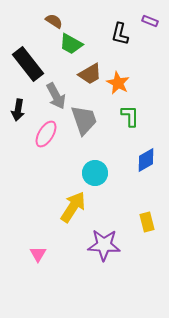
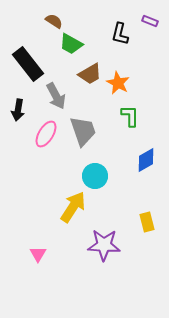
gray trapezoid: moved 1 px left, 11 px down
cyan circle: moved 3 px down
